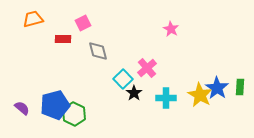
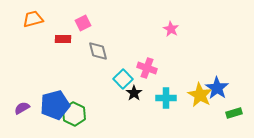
pink cross: rotated 30 degrees counterclockwise
green rectangle: moved 6 px left, 26 px down; rotated 70 degrees clockwise
purple semicircle: rotated 70 degrees counterclockwise
